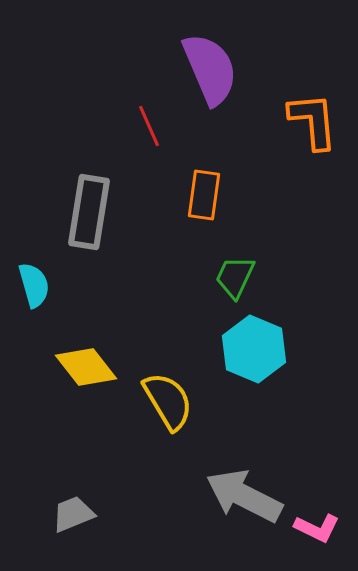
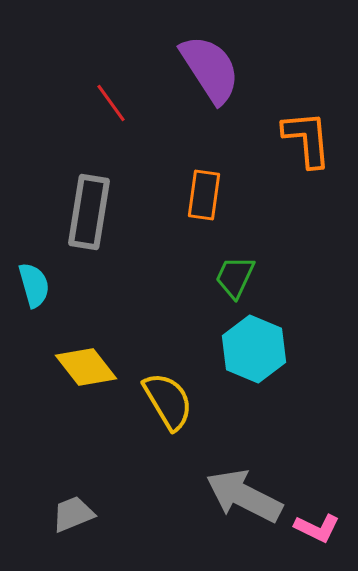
purple semicircle: rotated 10 degrees counterclockwise
orange L-shape: moved 6 px left, 18 px down
red line: moved 38 px left, 23 px up; rotated 12 degrees counterclockwise
